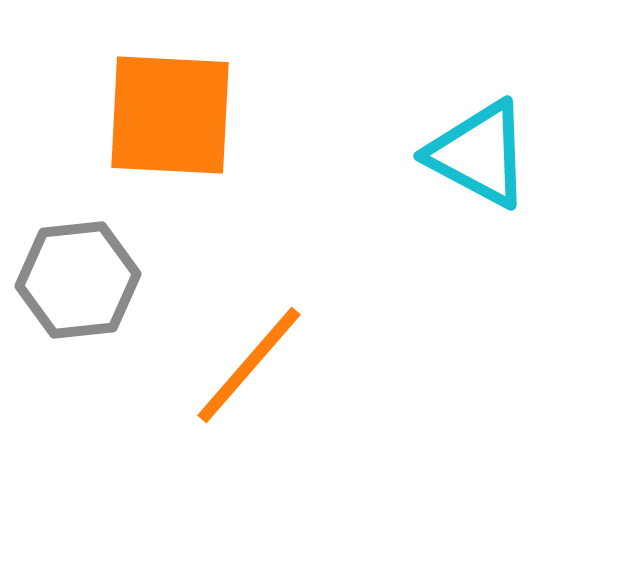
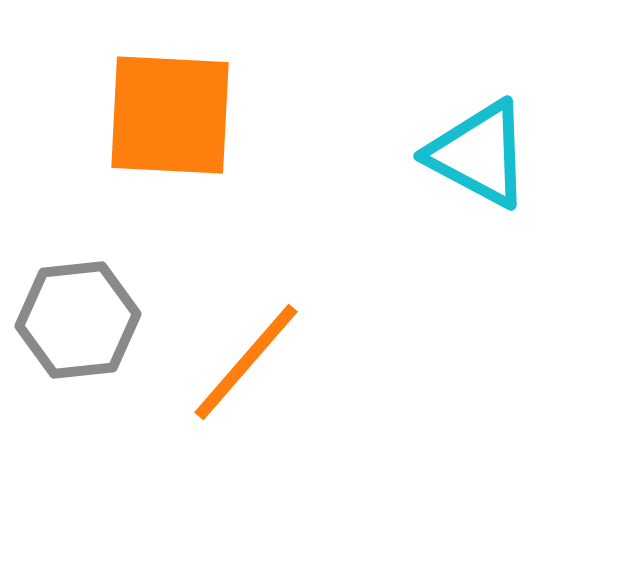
gray hexagon: moved 40 px down
orange line: moved 3 px left, 3 px up
